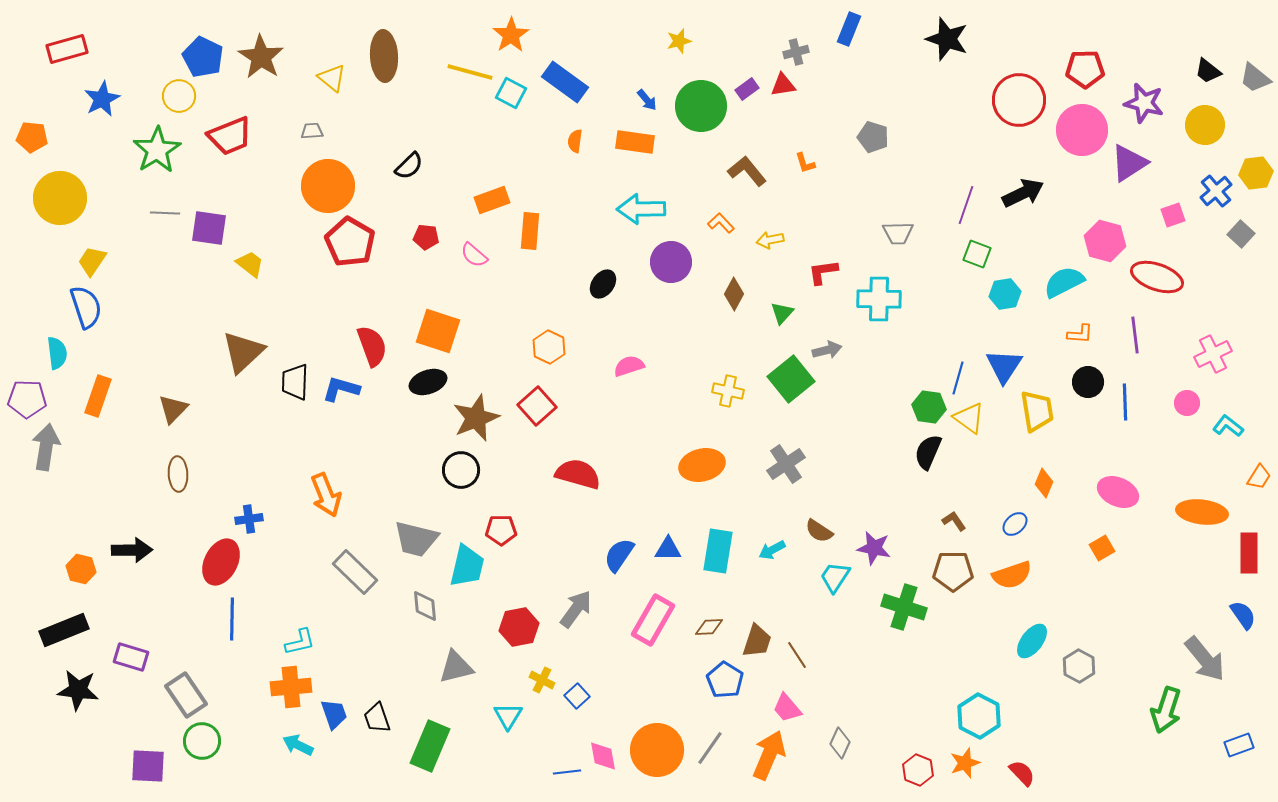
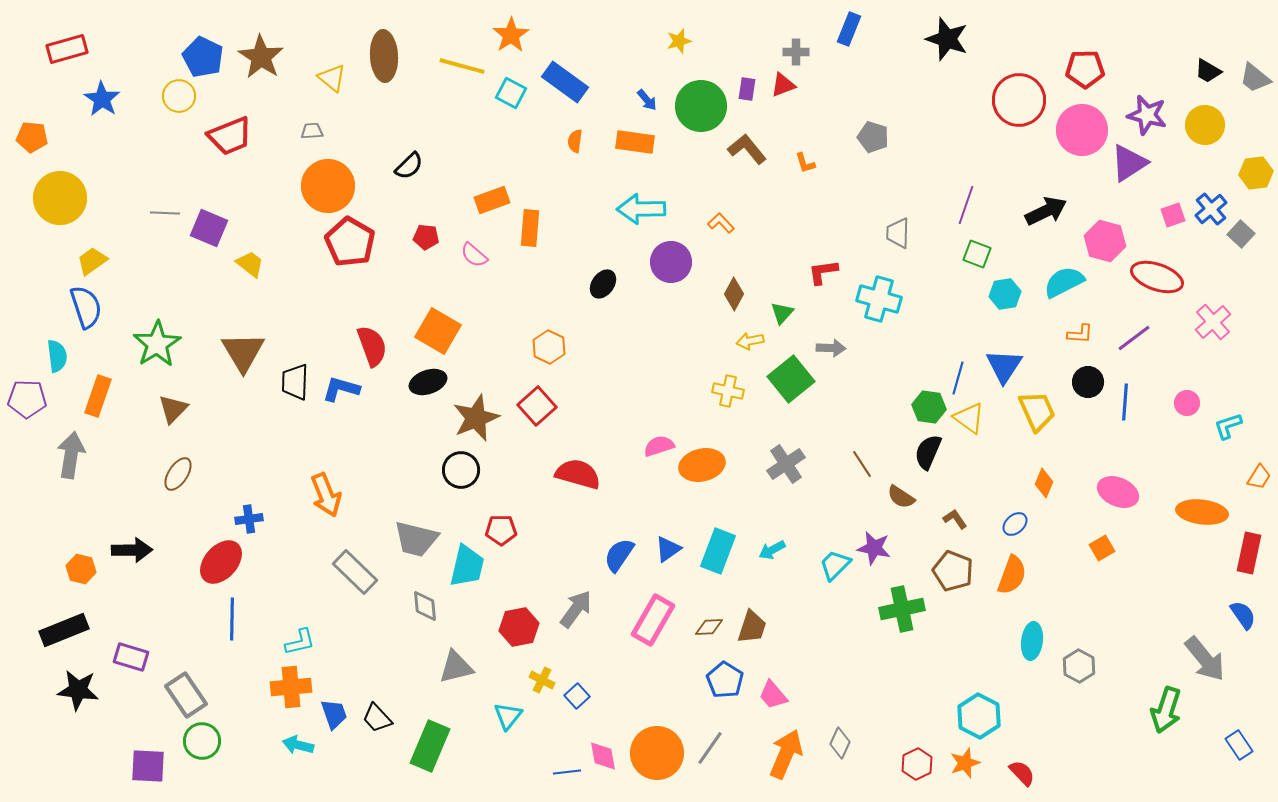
gray cross at (796, 52): rotated 15 degrees clockwise
black trapezoid at (1208, 71): rotated 8 degrees counterclockwise
yellow line at (470, 72): moved 8 px left, 6 px up
red triangle at (783, 85): rotated 12 degrees counterclockwise
purple rectangle at (747, 89): rotated 45 degrees counterclockwise
blue star at (102, 99): rotated 12 degrees counterclockwise
purple star at (1144, 103): moved 3 px right, 12 px down
green star at (157, 150): moved 194 px down
brown L-shape at (747, 171): moved 22 px up
blue cross at (1216, 191): moved 5 px left, 18 px down
black arrow at (1023, 193): moved 23 px right, 18 px down
purple square at (209, 228): rotated 15 degrees clockwise
orange rectangle at (530, 231): moved 3 px up
gray trapezoid at (898, 233): rotated 92 degrees clockwise
yellow arrow at (770, 240): moved 20 px left, 101 px down
yellow trapezoid at (92, 261): rotated 20 degrees clockwise
cyan cross at (879, 299): rotated 15 degrees clockwise
orange square at (438, 331): rotated 12 degrees clockwise
purple line at (1135, 335): moved 1 px left, 3 px down; rotated 60 degrees clockwise
gray arrow at (827, 350): moved 4 px right, 2 px up; rotated 16 degrees clockwise
brown triangle at (243, 352): rotated 18 degrees counterclockwise
cyan semicircle at (57, 353): moved 3 px down
pink cross at (1213, 354): moved 32 px up; rotated 15 degrees counterclockwise
pink semicircle at (629, 366): moved 30 px right, 80 px down
blue line at (1125, 402): rotated 6 degrees clockwise
yellow trapezoid at (1037, 411): rotated 15 degrees counterclockwise
cyan L-shape at (1228, 426): rotated 56 degrees counterclockwise
gray arrow at (46, 447): moved 25 px right, 8 px down
brown ellipse at (178, 474): rotated 36 degrees clockwise
brown L-shape at (954, 521): moved 1 px right, 2 px up
brown semicircle at (819, 531): moved 82 px right, 34 px up
blue triangle at (668, 549): rotated 36 degrees counterclockwise
cyan rectangle at (718, 551): rotated 12 degrees clockwise
red rectangle at (1249, 553): rotated 12 degrees clockwise
red ellipse at (221, 562): rotated 15 degrees clockwise
brown pentagon at (953, 571): rotated 21 degrees clockwise
orange semicircle at (1012, 575): rotated 51 degrees counterclockwise
cyan trapezoid at (835, 577): moved 12 px up; rotated 12 degrees clockwise
green cross at (904, 607): moved 2 px left, 2 px down; rotated 30 degrees counterclockwise
brown trapezoid at (757, 641): moved 5 px left, 14 px up
cyan ellipse at (1032, 641): rotated 30 degrees counterclockwise
brown line at (797, 655): moved 65 px right, 191 px up
pink trapezoid at (787, 708): moved 14 px left, 13 px up
cyan triangle at (508, 716): rotated 8 degrees clockwise
black trapezoid at (377, 718): rotated 24 degrees counterclockwise
cyan arrow at (298, 745): rotated 12 degrees counterclockwise
blue rectangle at (1239, 745): rotated 76 degrees clockwise
orange circle at (657, 750): moved 3 px down
orange arrow at (769, 755): moved 17 px right, 1 px up
red hexagon at (918, 770): moved 1 px left, 6 px up; rotated 12 degrees clockwise
